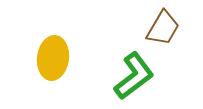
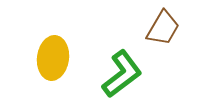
green L-shape: moved 12 px left, 2 px up
